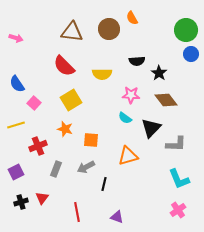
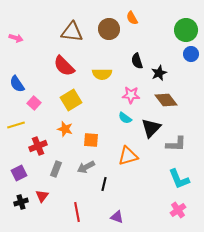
black semicircle: rotated 77 degrees clockwise
black star: rotated 14 degrees clockwise
purple square: moved 3 px right, 1 px down
red triangle: moved 2 px up
